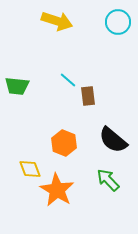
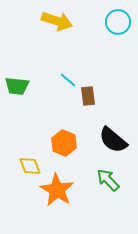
yellow diamond: moved 3 px up
